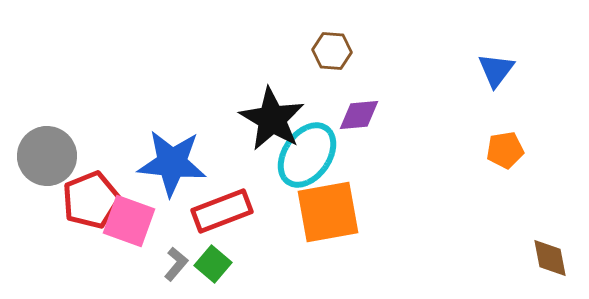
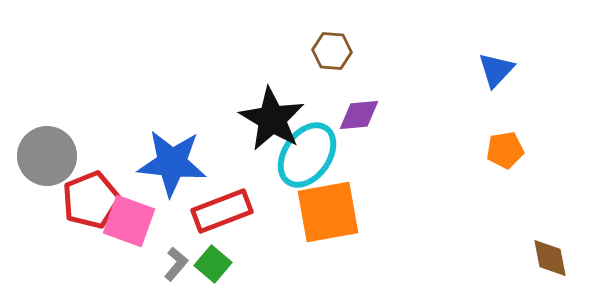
blue triangle: rotated 6 degrees clockwise
